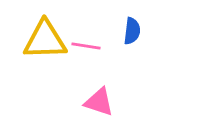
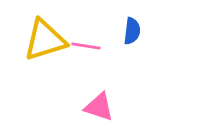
yellow triangle: rotated 15 degrees counterclockwise
pink triangle: moved 5 px down
